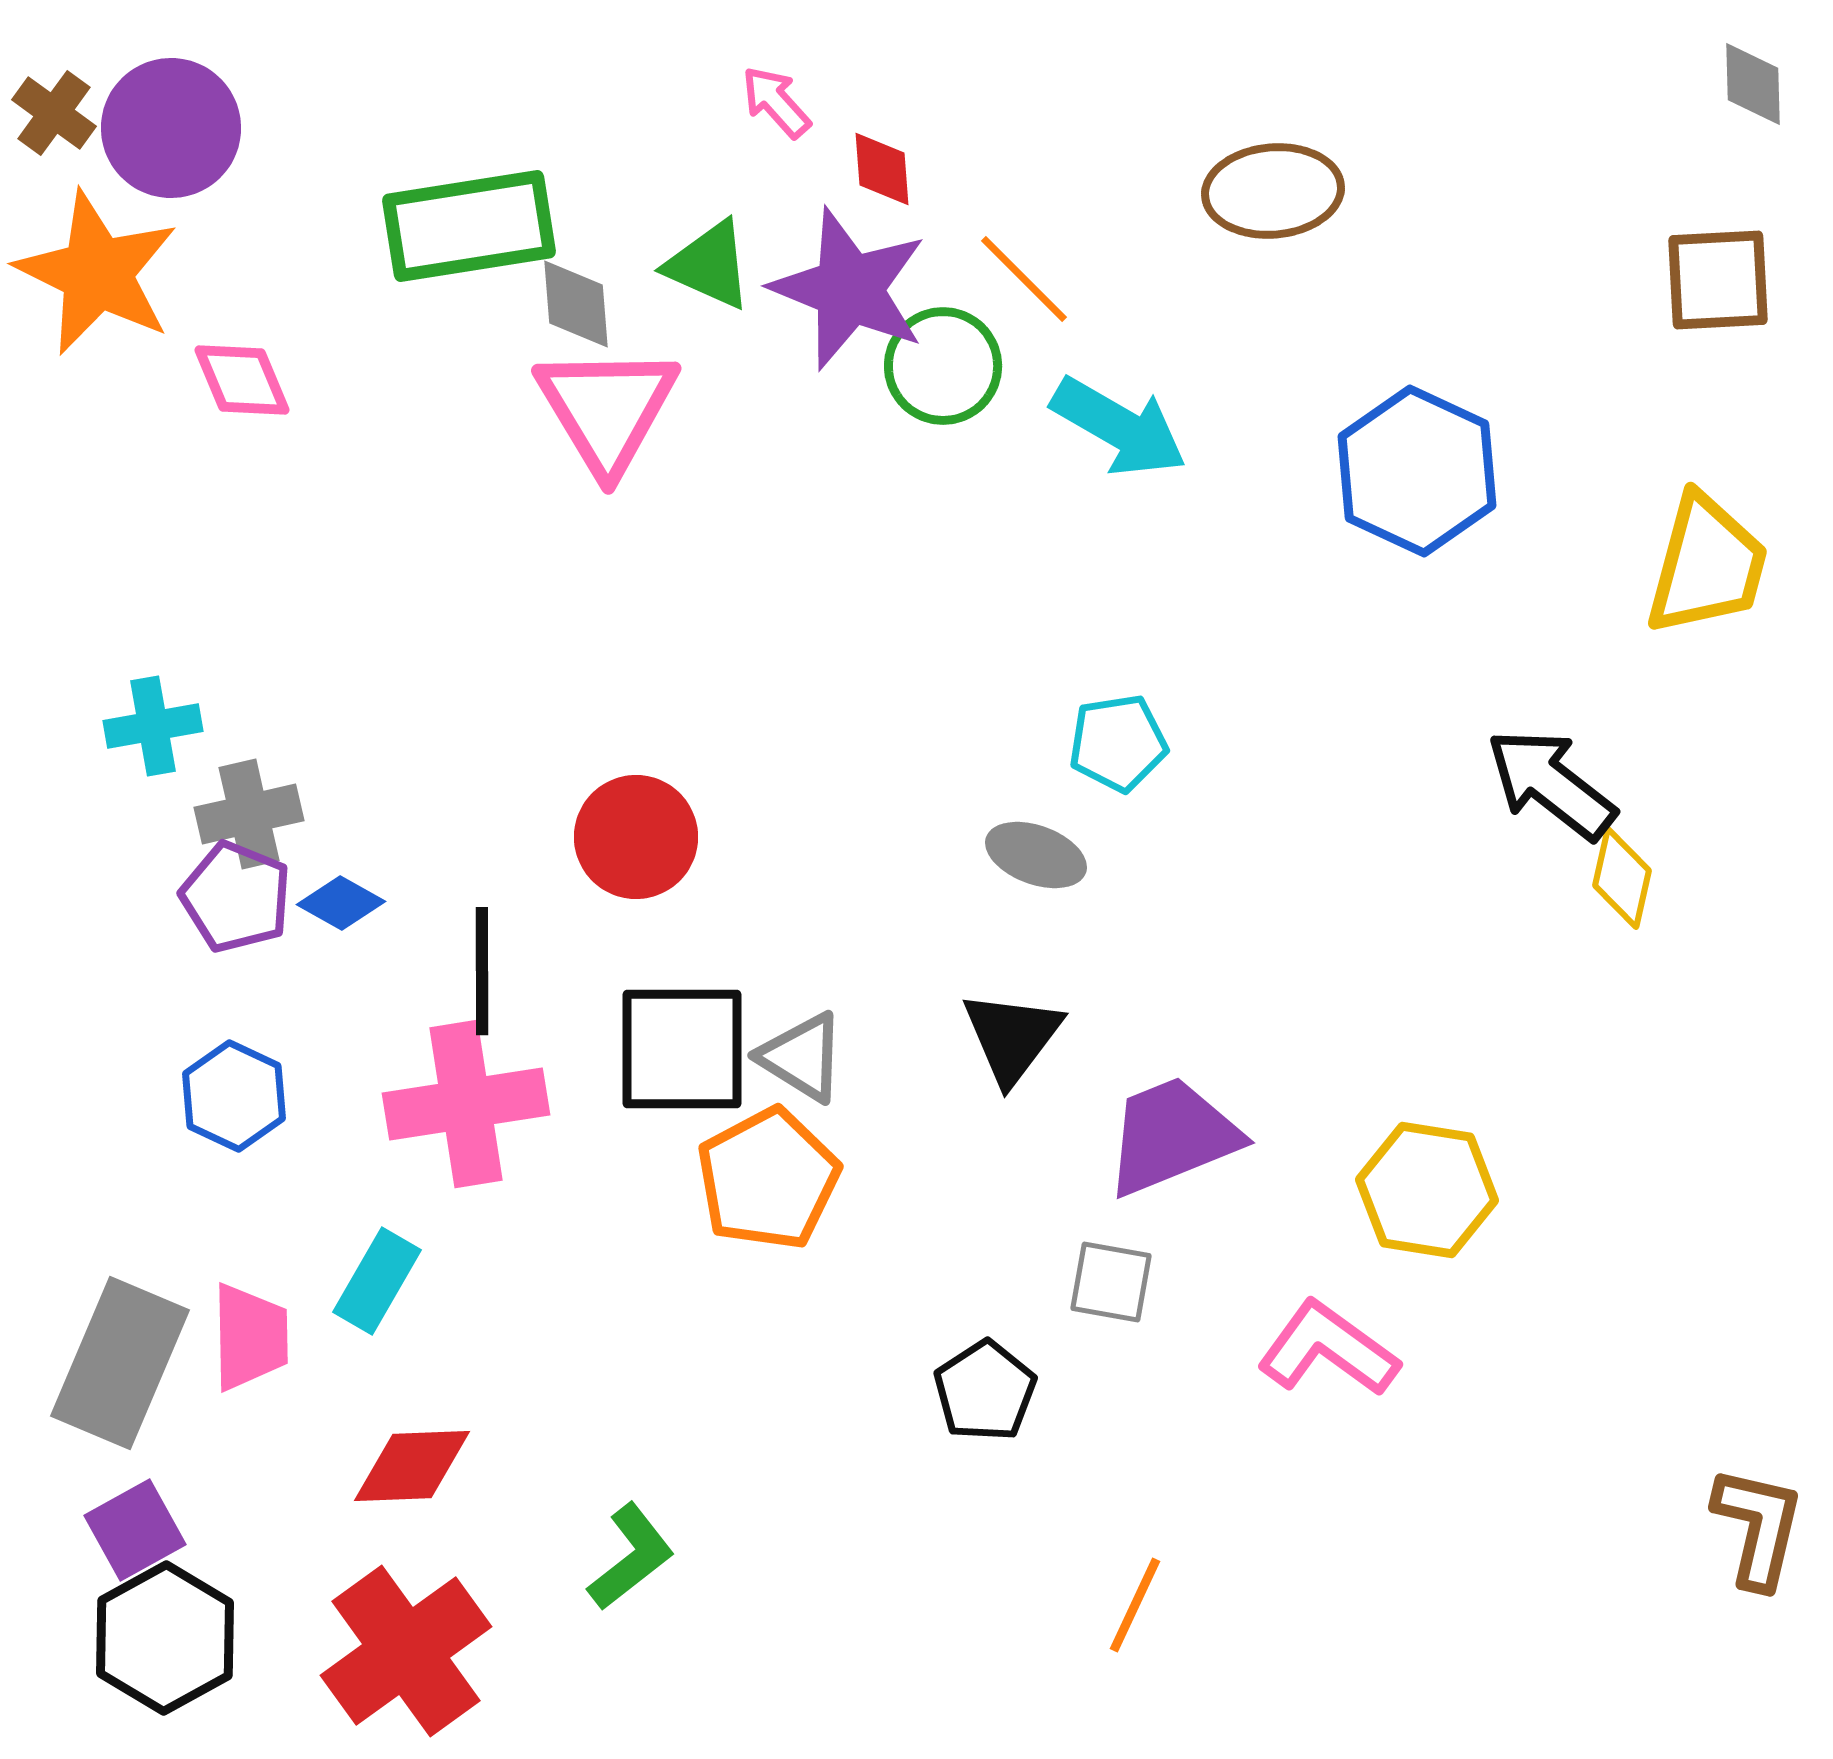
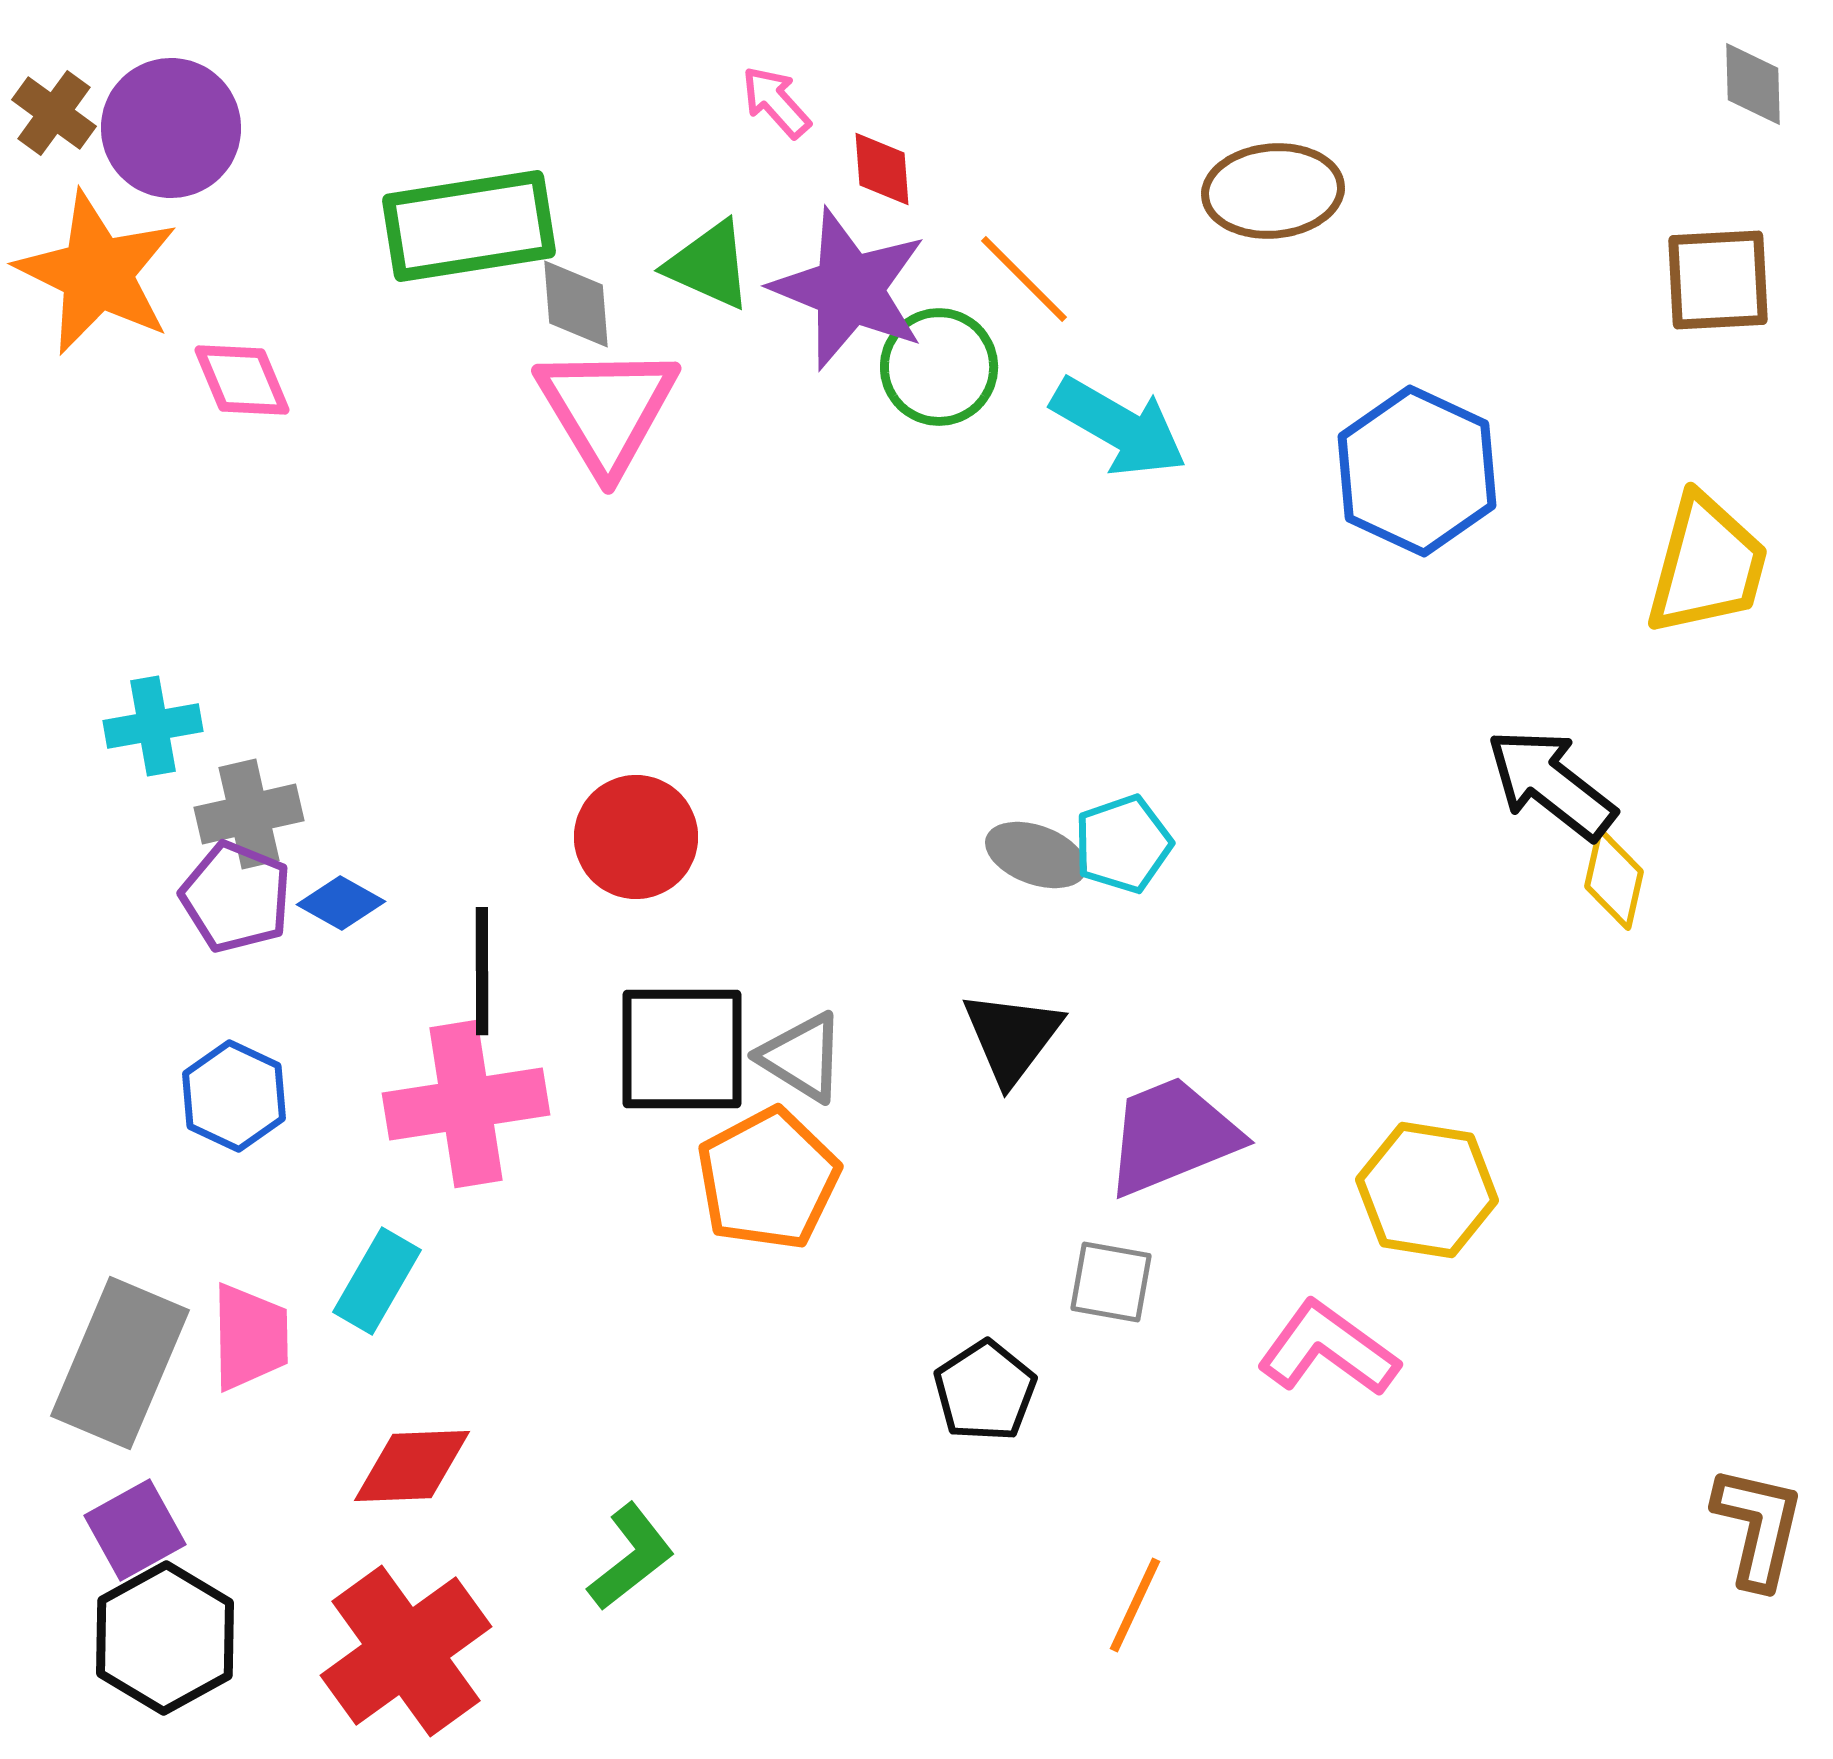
green circle at (943, 366): moved 4 px left, 1 px down
cyan pentagon at (1118, 743): moved 5 px right, 101 px down; rotated 10 degrees counterclockwise
yellow diamond at (1622, 878): moved 8 px left, 1 px down
